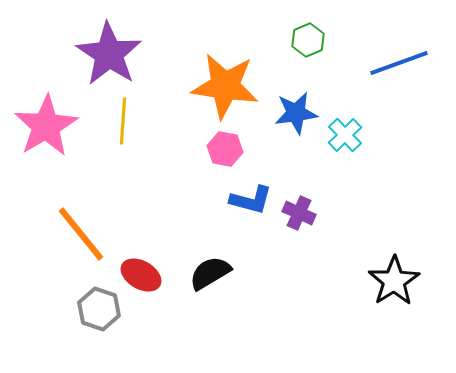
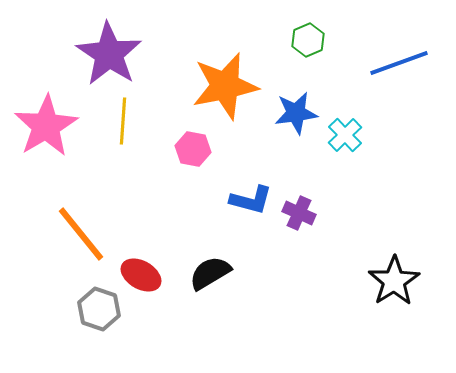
orange star: rotated 20 degrees counterclockwise
pink hexagon: moved 32 px left
